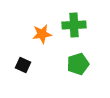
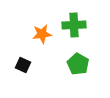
green pentagon: rotated 25 degrees counterclockwise
